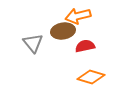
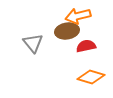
brown ellipse: moved 4 px right
red semicircle: moved 1 px right
